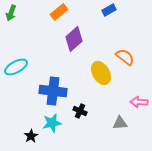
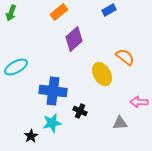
yellow ellipse: moved 1 px right, 1 px down
